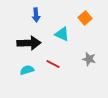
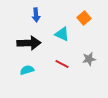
orange square: moved 1 px left
gray star: rotated 24 degrees counterclockwise
red line: moved 9 px right
